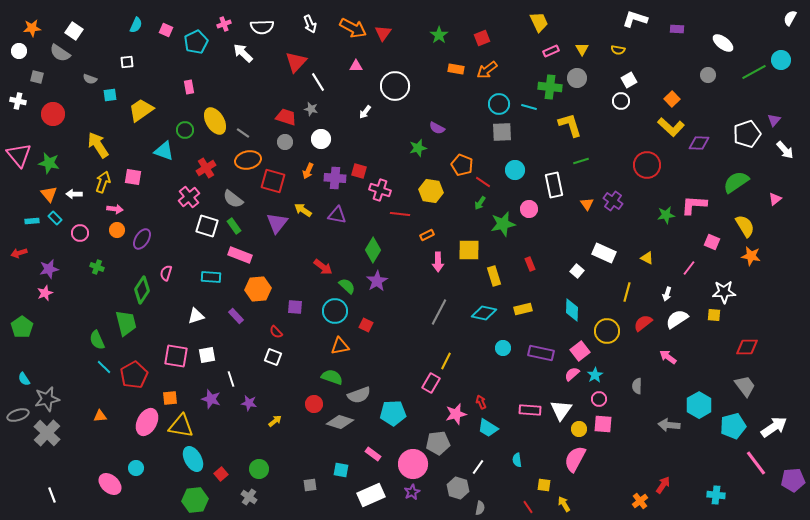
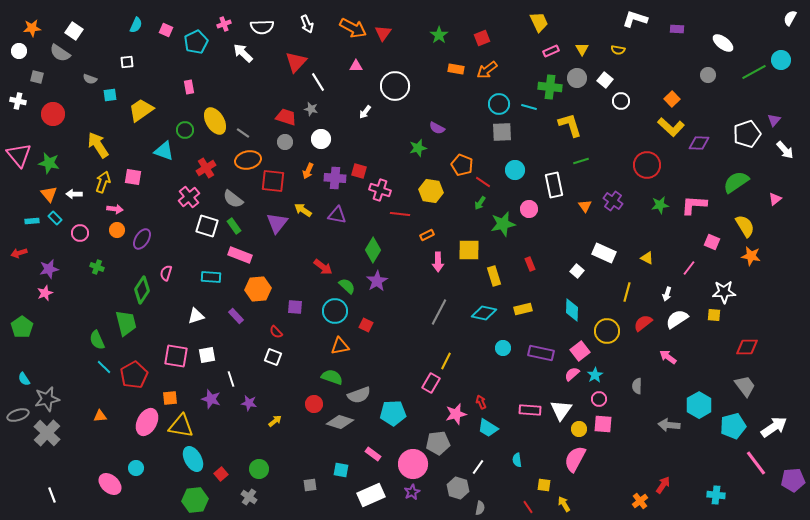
white arrow at (310, 24): moved 3 px left
white square at (629, 80): moved 24 px left; rotated 21 degrees counterclockwise
red square at (273, 181): rotated 10 degrees counterclockwise
orange triangle at (587, 204): moved 2 px left, 2 px down
green star at (666, 215): moved 6 px left, 10 px up
